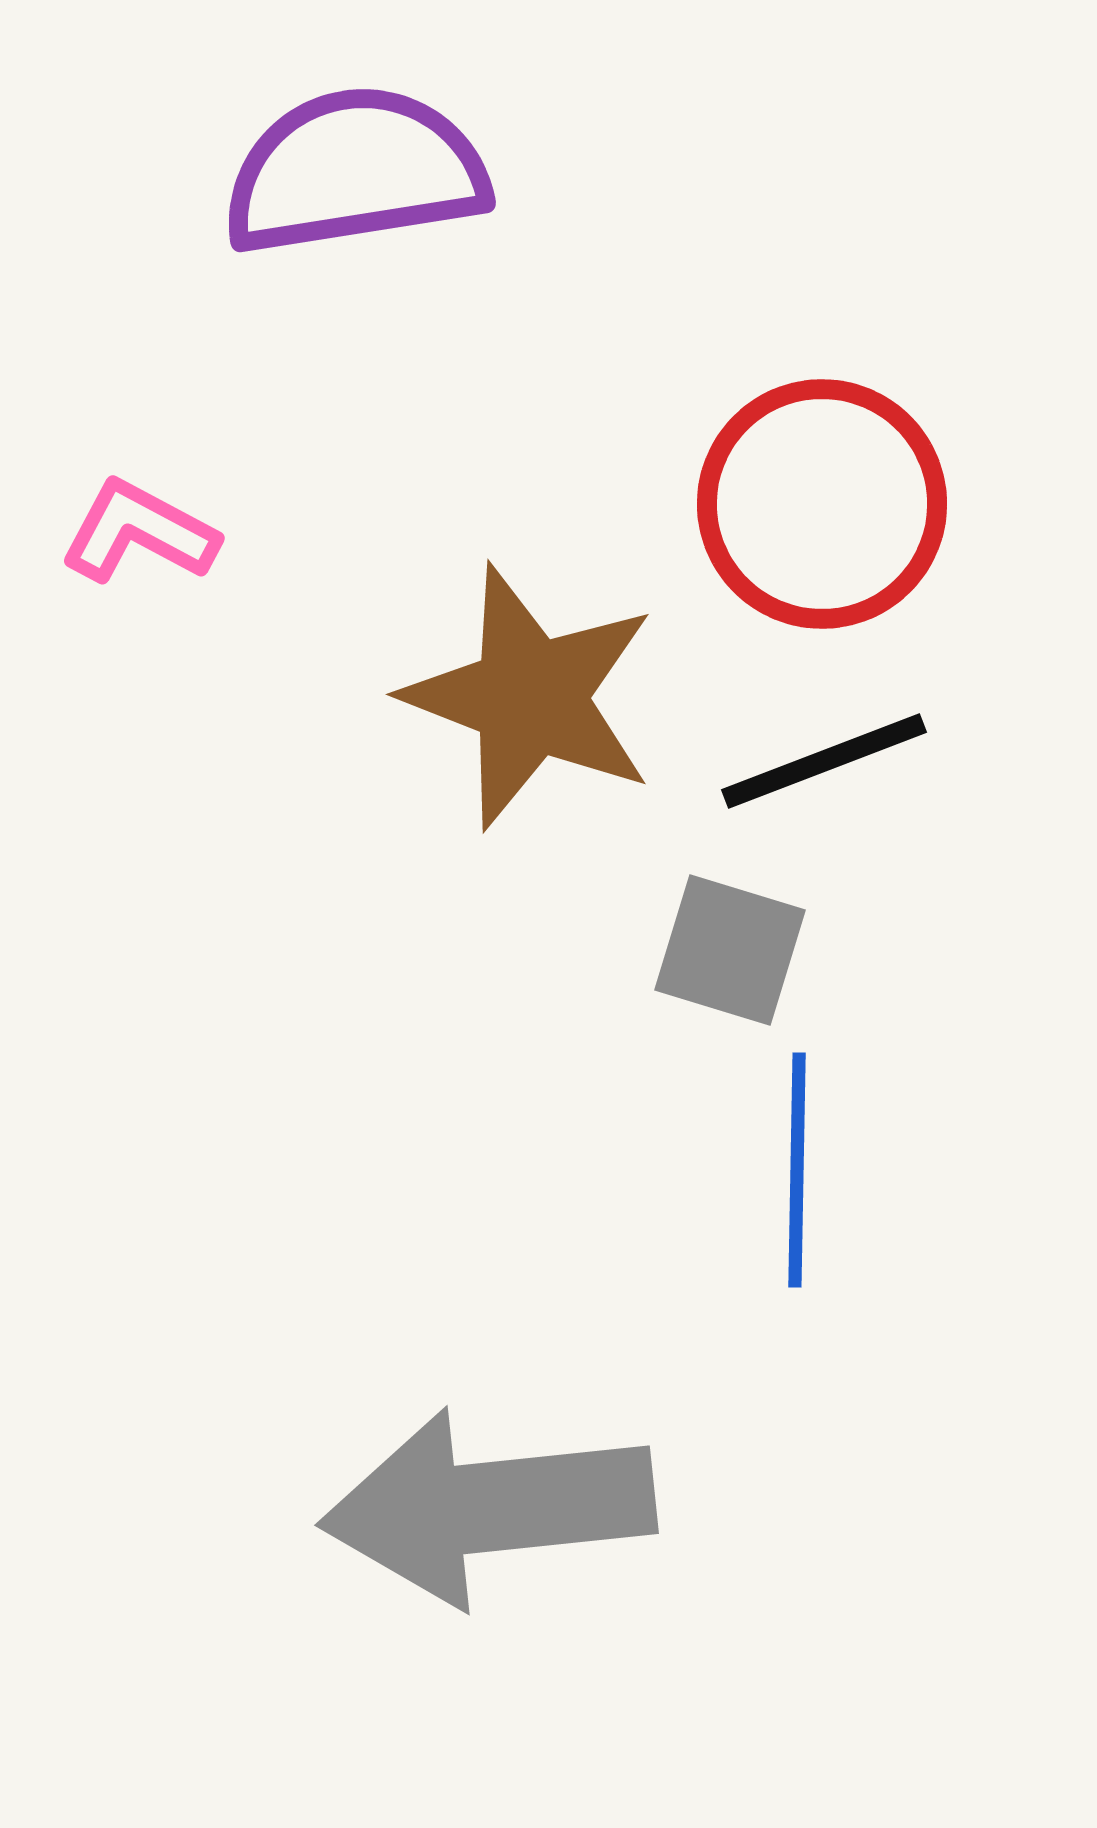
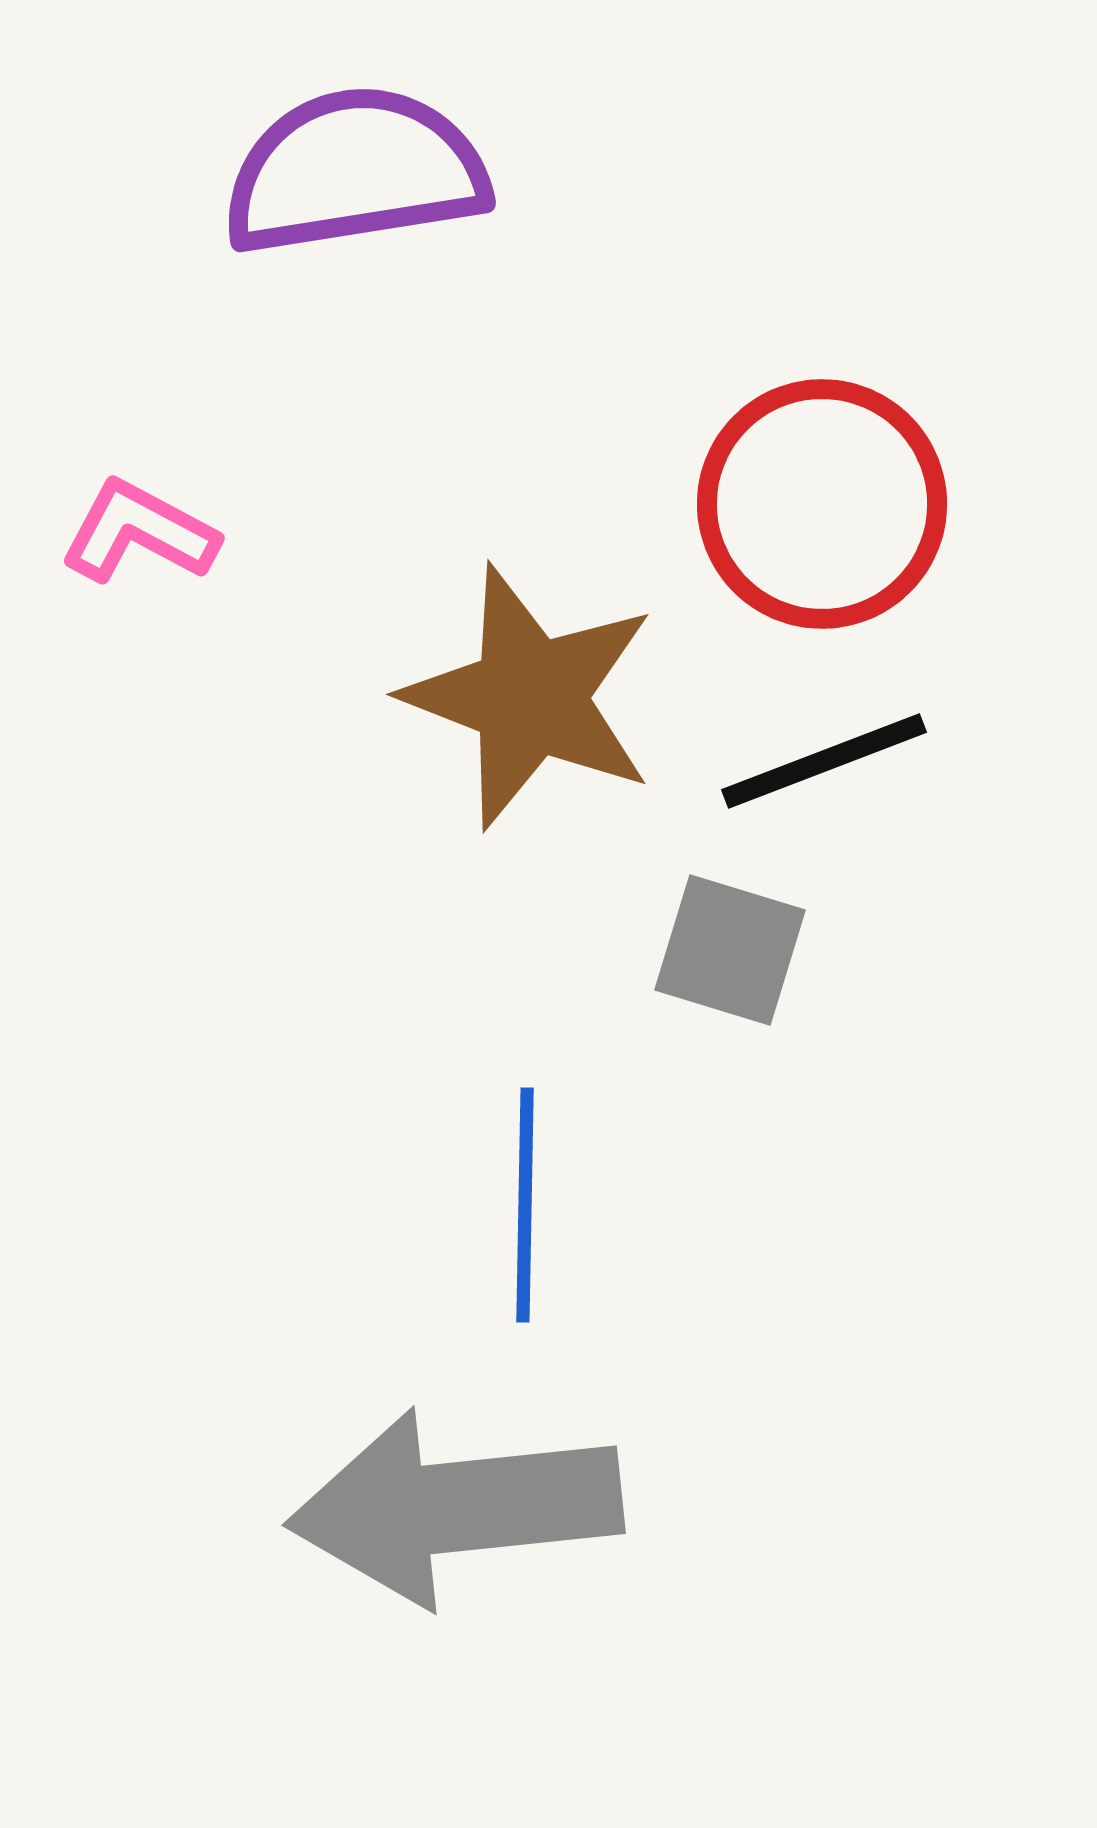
blue line: moved 272 px left, 35 px down
gray arrow: moved 33 px left
